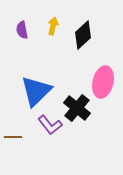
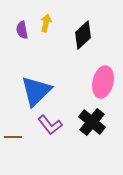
yellow arrow: moved 7 px left, 3 px up
black cross: moved 15 px right, 14 px down
